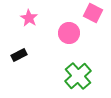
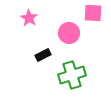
pink square: rotated 24 degrees counterclockwise
black rectangle: moved 24 px right
green cross: moved 6 px left, 1 px up; rotated 24 degrees clockwise
